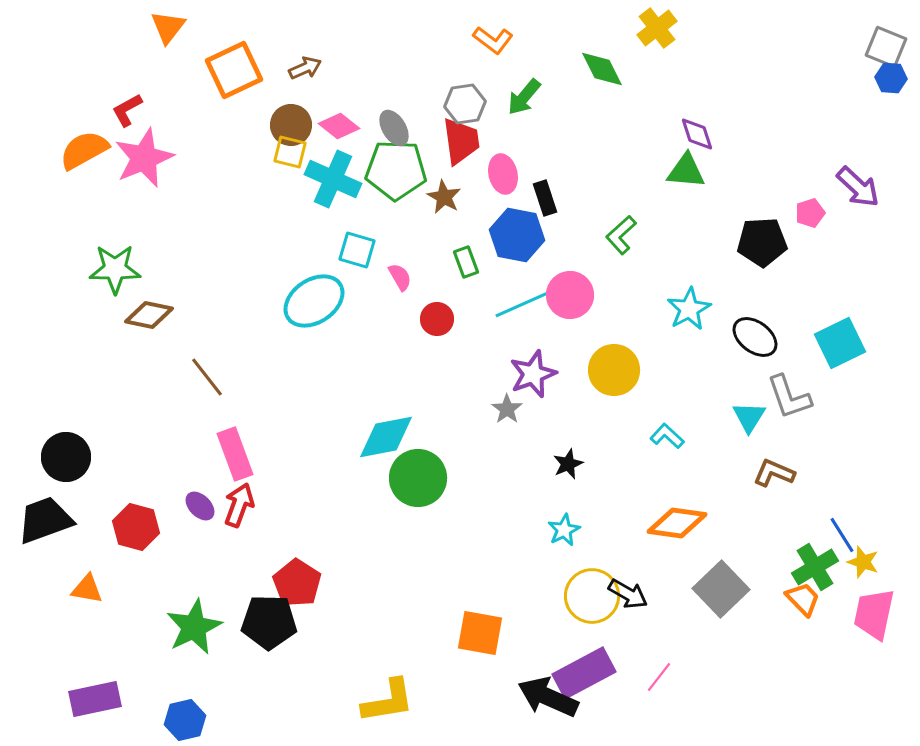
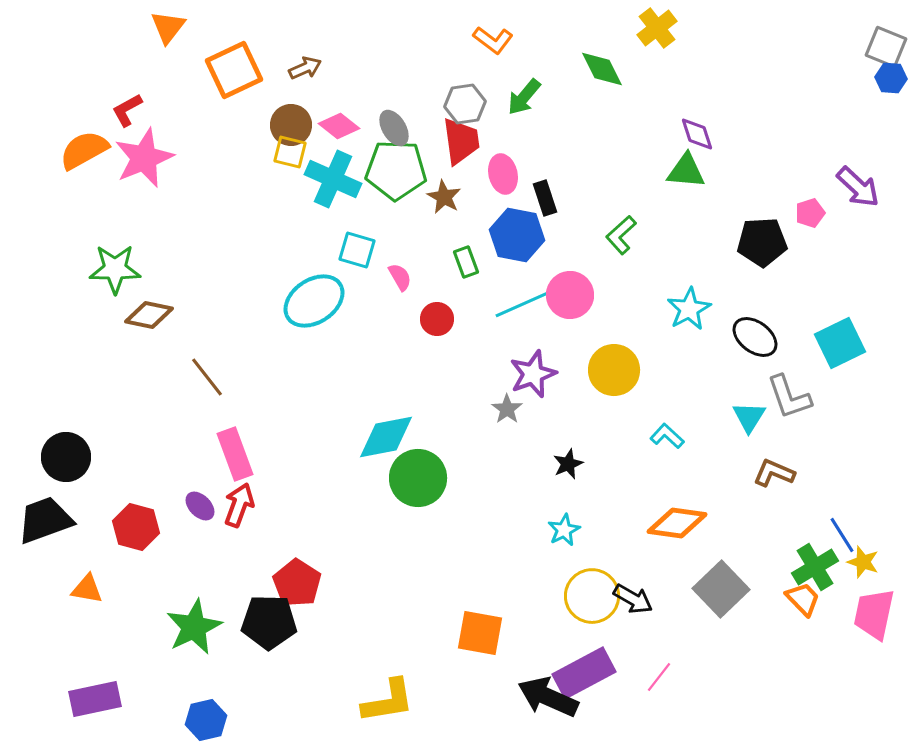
black arrow at (628, 594): moved 5 px right, 5 px down
blue hexagon at (185, 720): moved 21 px right
